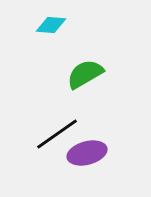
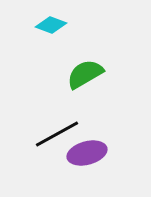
cyan diamond: rotated 16 degrees clockwise
black line: rotated 6 degrees clockwise
